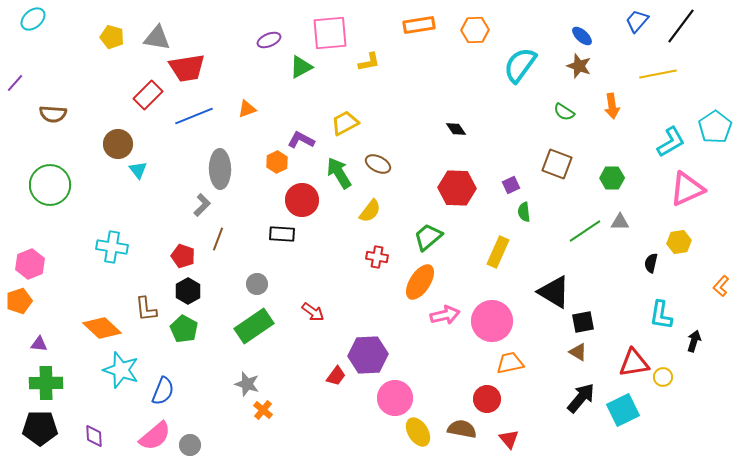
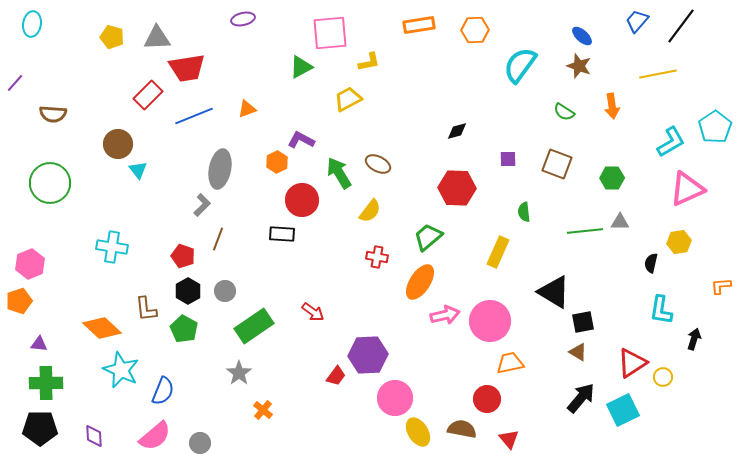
cyan ellipse at (33, 19): moved 1 px left, 5 px down; rotated 40 degrees counterclockwise
gray triangle at (157, 38): rotated 12 degrees counterclockwise
purple ellipse at (269, 40): moved 26 px left, 21 px up; rotated 10 degrees clockwise
yellow trapezoid at (345, 123): moved 3 px right, 24 px up
black diamond at (456, 129): moved 1 px right, 2 px down; rotated 70 degrees counterclockwise
gray ellipse at (220, 169): rotated 12 degrees clockwise
green circle at (50, 185): moved 2 px up
purple square at (511, 185): moved 3 px left, 26 px up; rotated 24 degrees clockwise
green line at (585, 231): rotated 28 degrees clockwise
gray circle at (257, 284): moved 32 px left, 7 px down
orange L-shape at (721, 286): rotated 45 degrees clockwise
cyan L-shape at (661, 315): moved 5 px up
pink circle at (492, 321): moved 2 px left
black arrow at (694, 341): moved 2 px up
red triangle at (634, 363): moved 2 px left; rotated 24 degrees counterclockwise
cyan star at (121, 370): rotated 6 degrees clockwise
gray star at (247, 384): moved 8 px left, 11 px up; rotated 20 degrees clockwise
gray circle at (190, 445): moved 10 px right, 2 px up
